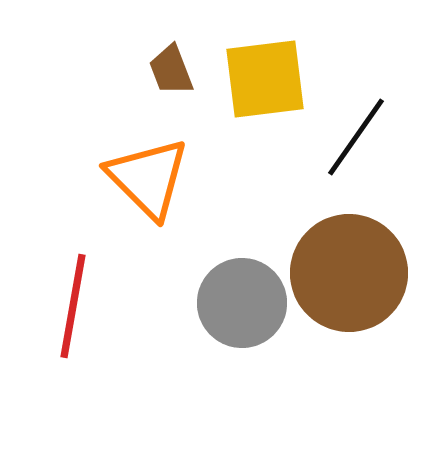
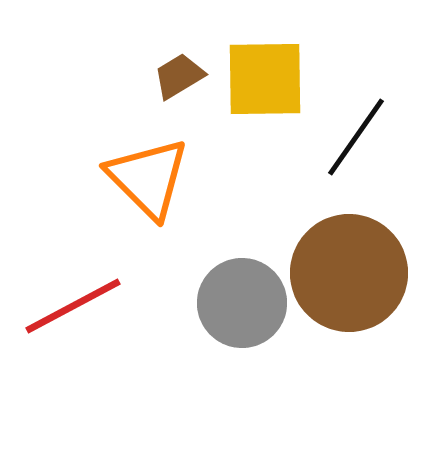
brown trapezoid: moved 8 px right, 6 px down; rotated 80 degrees clockwise
yellow square: rotated 6 degrees clockwise
red line: rotated 52 degrees clockwise
